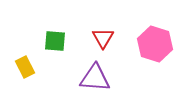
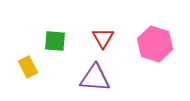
yellow rectangle: moved 3 px right
